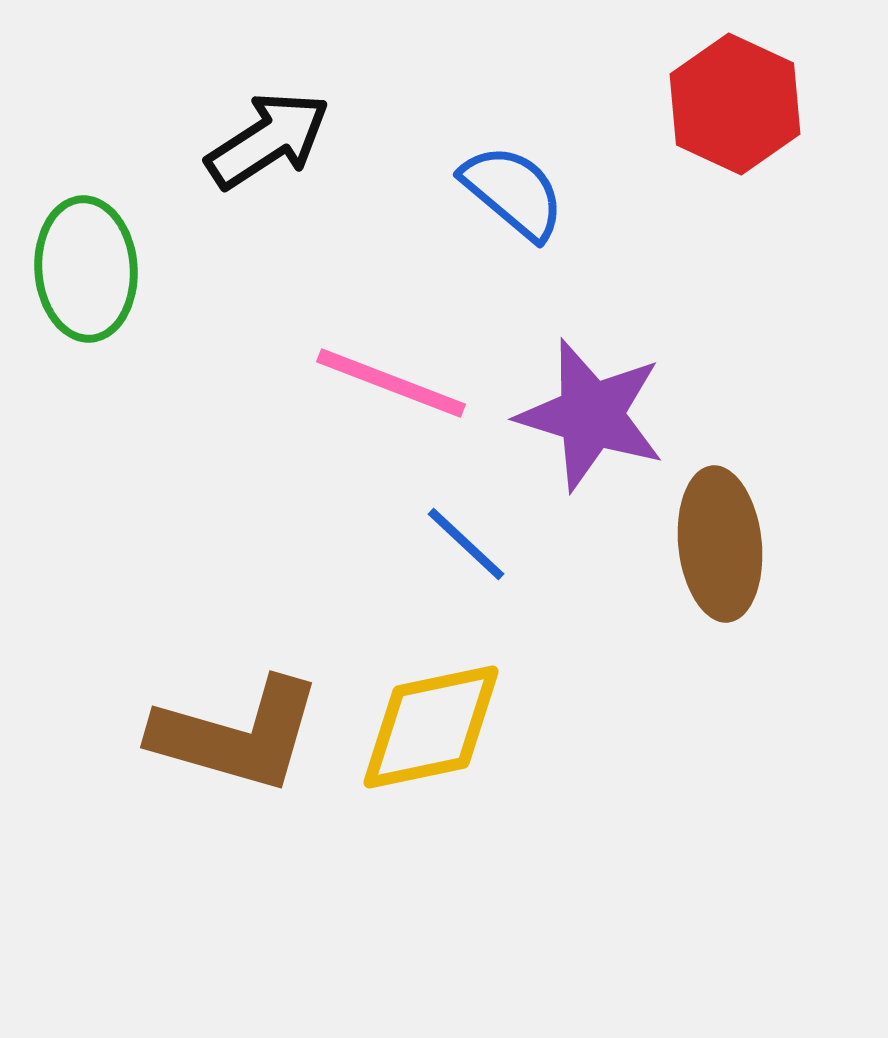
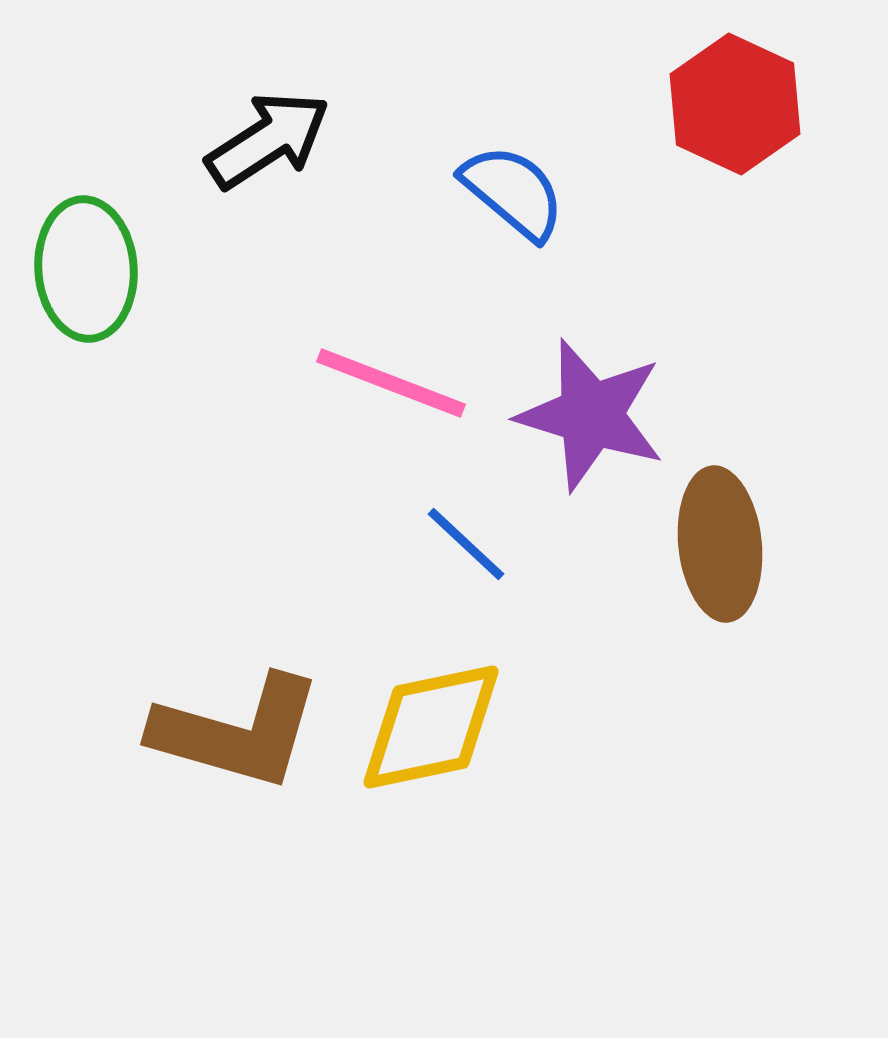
brown L-shape: moved 3 px up
